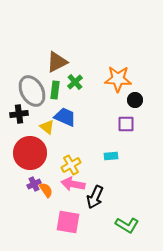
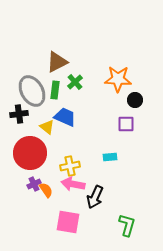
cyan rectangle: moved 1 px left, 1 px down
yellow cross: moved 1 px left, 1 px down; rotated 18 degrees clockwise
green L-shape: rotated 105 degrees counterclockwise
